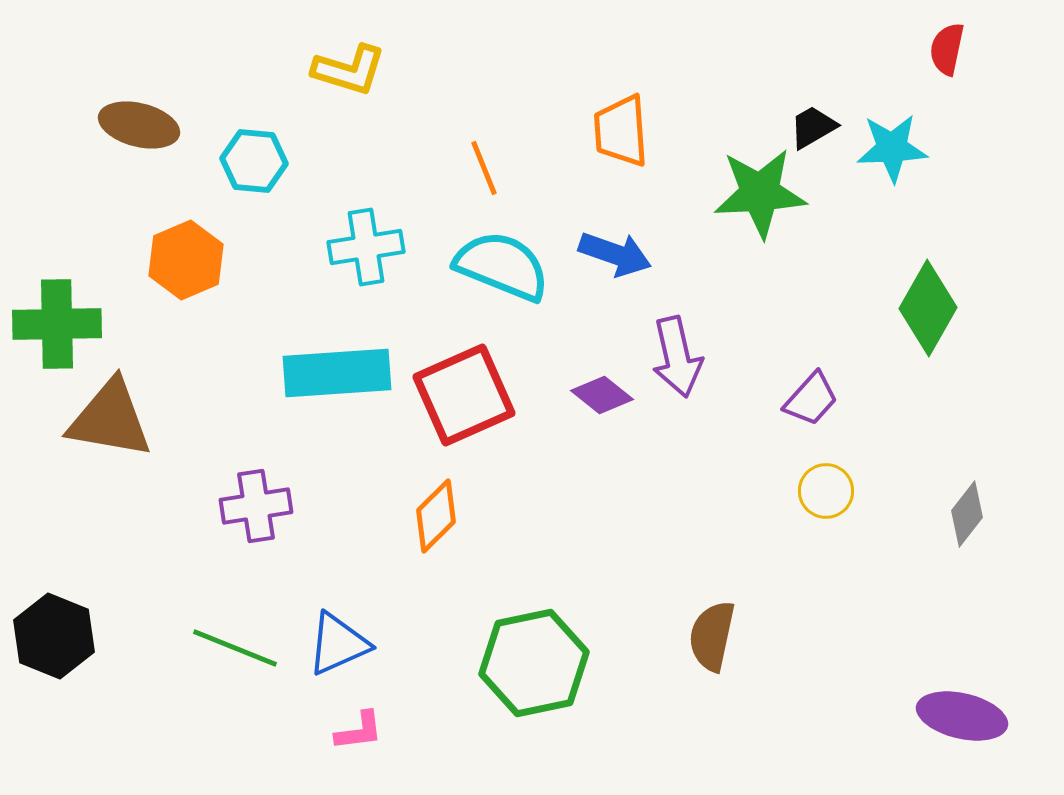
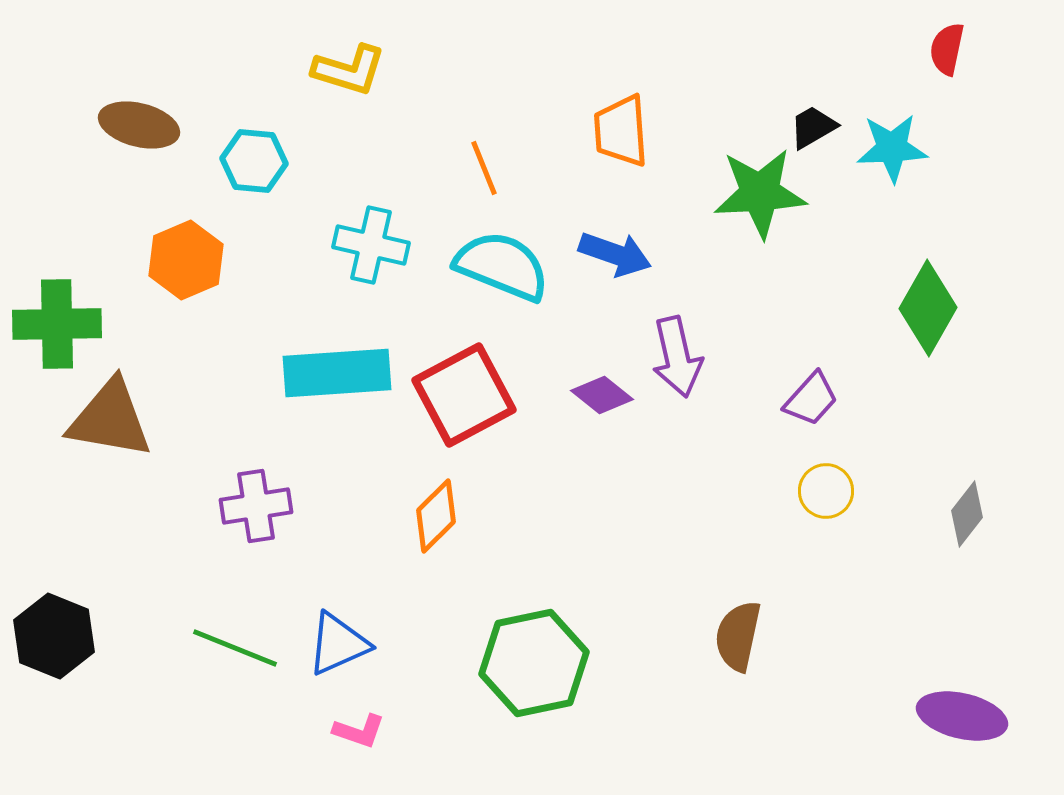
cyan cross: moved 5 px right, 2 px up; rotated 22 degrees clockwise
red square: rotated 4 degrees counterclockwise
brown semicircle: moved 26 px right
pink L-shape: rotated 26 degrees clockwise
